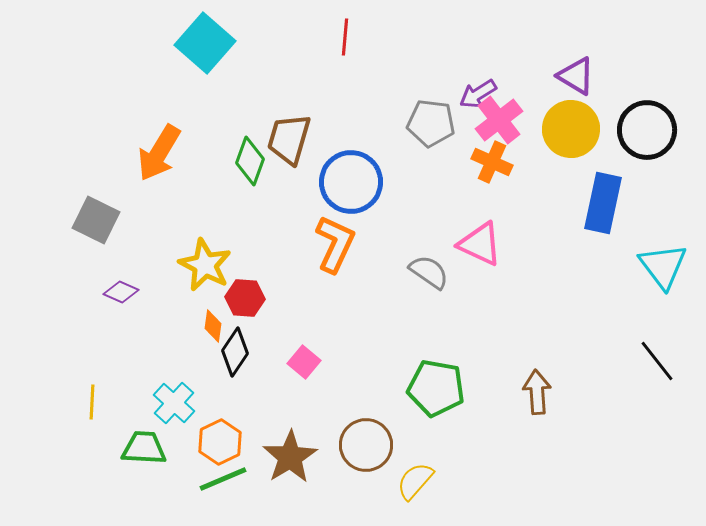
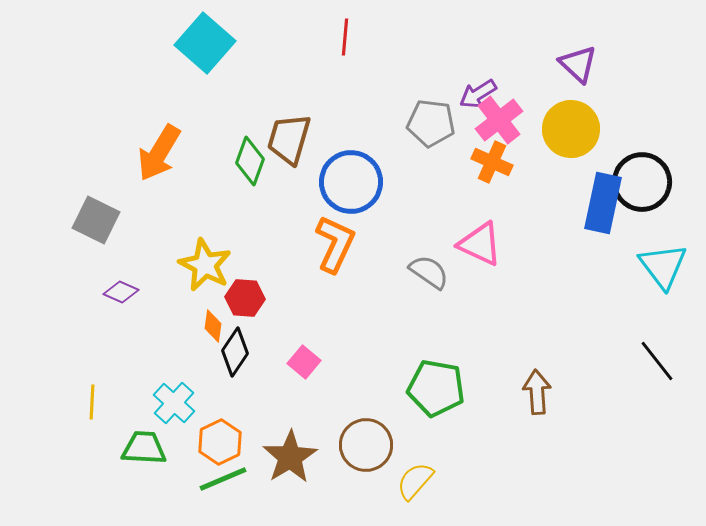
purple triangle: moved 2 px right, 12 px up; rotated 12 degrees clockwise
black circle: moved 5 px left, 52 px down
